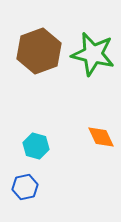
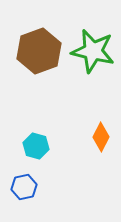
green star: moved 3 px up
orange diamond: rotated 52 degrees clockwise
blue hexagon: moved 1 px left
